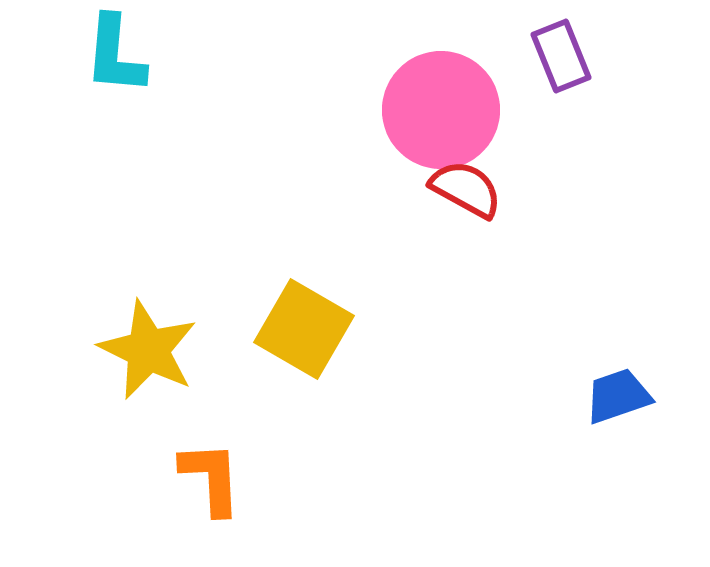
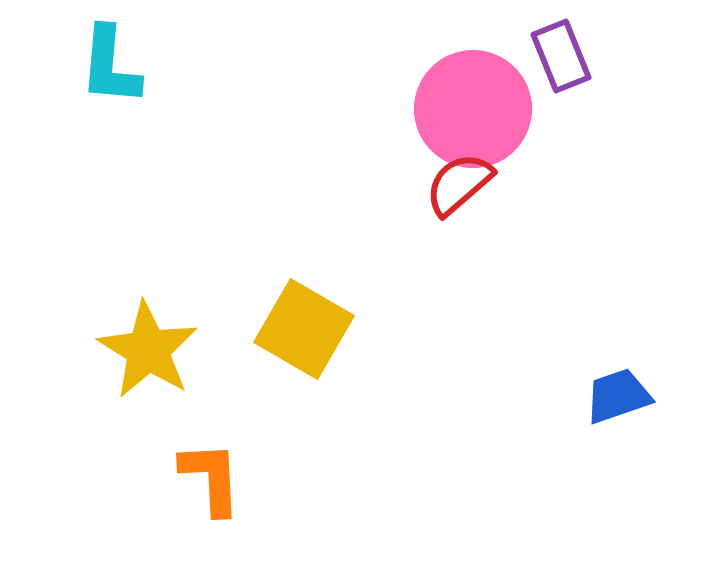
cyan L-shape: moved 5 px left, 11 px down
pink circle: moved 32 px right, 1 px up
red semicircle: moved 7 px left, 5 px up; rotated 70 degrees counterclockwise
yellow star: rotated 6 degrees clockwise
